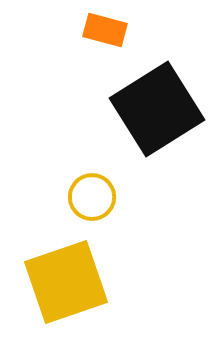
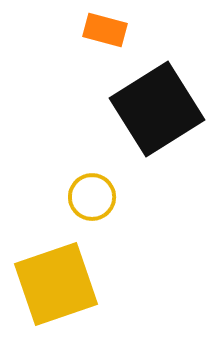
yellow square: moved 10 px left, 2 px down
